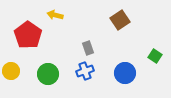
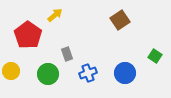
yellow arrow: rotated 126 degrees clockwise
gray rectangle: moved 21 px left, 6 px down
blue cross: moved 3 px right, 2 px down
